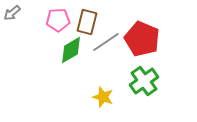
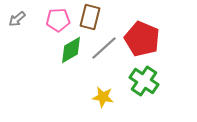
gray arrow: moved 5 px right, 6 px down
brown rectangle: moved 3 px right, 5 px up
gray line: moved 2 px left, 6 px down; rotated 8 degrees counterclockwise
green cross: rotated 20 degrees counterclockwise
yellow star: rotated 10 degrees counterclockwise
